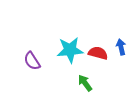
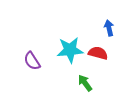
blue arrow: moved 12 px left, 19 px up
